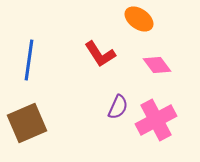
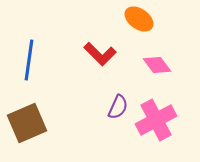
red L-shape: rotated 12 degrees counterclockwise
